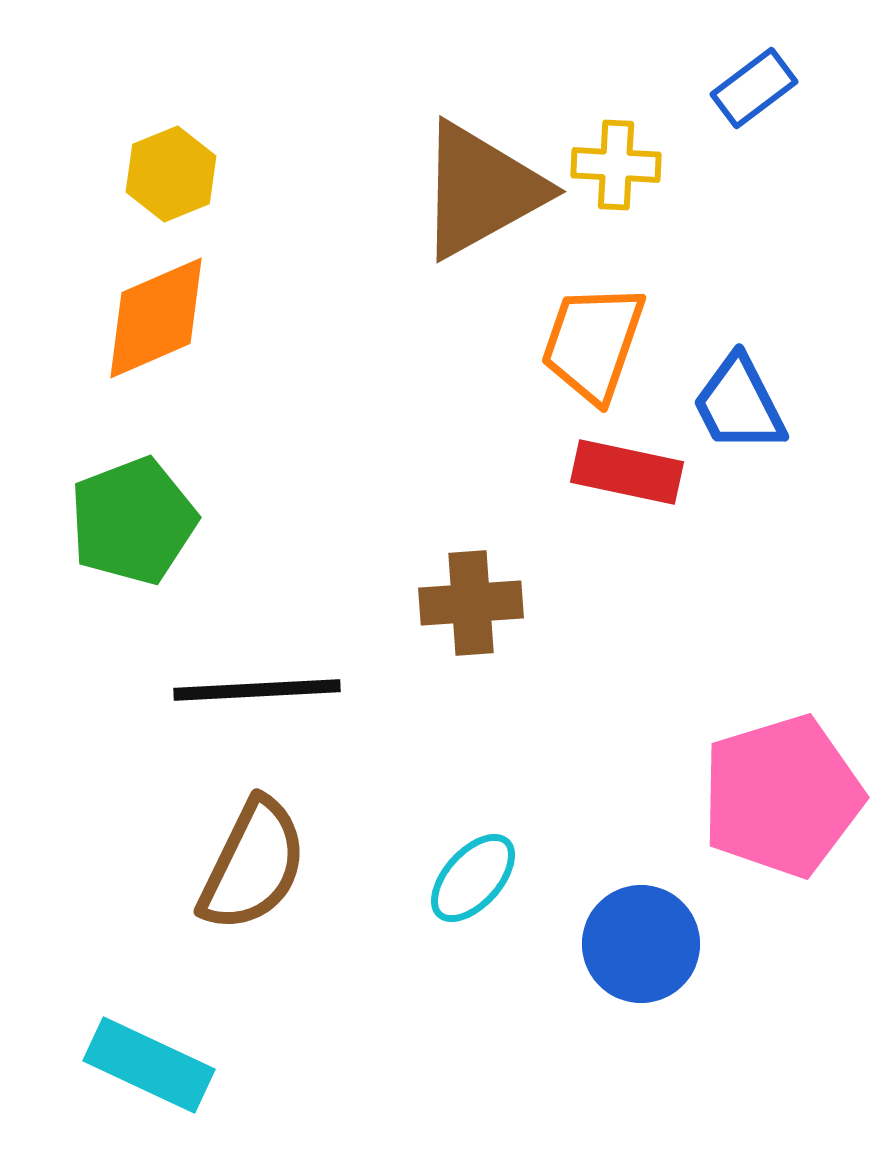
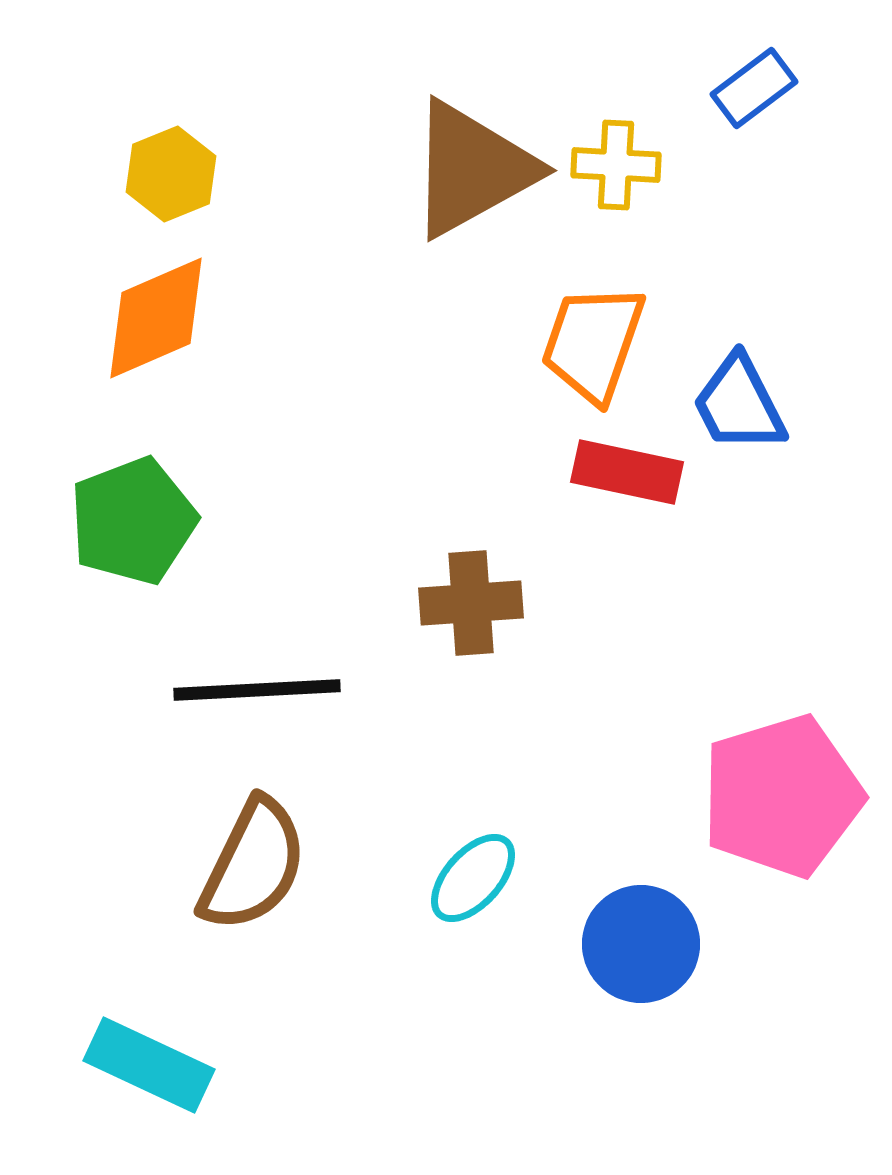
brown triangle: moved 9 px left, 21 px up
